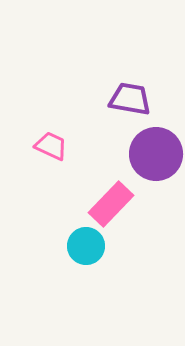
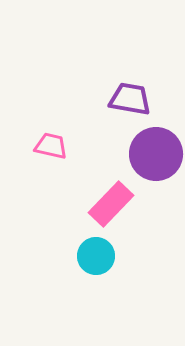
pink trapezoid: rotated 12 degrees counterclockwise
cyan circle: moved 10 px right, 10 px down
